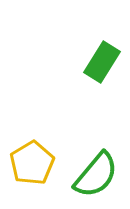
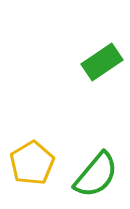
green rectangle: rotated 24 degrees clockwise
